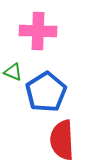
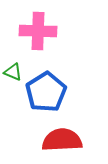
red semicircle: rotated 90 degrees clockwise
